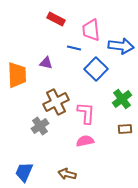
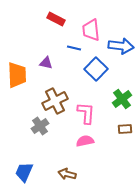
brown cross: moved 1 px left, 1 px up
